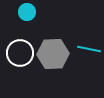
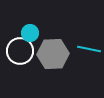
cyan circle: moved 3 px right, 21 px down
white circle: moved 2 px up
